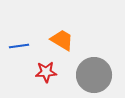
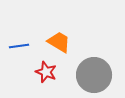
orange trapezoid: moved 3 px left, 2 px down
red star: rotated 25 degrees clockwise
